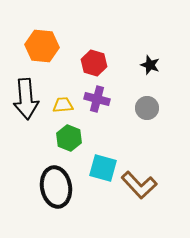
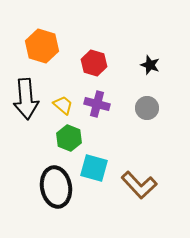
orange hexagon: rotated 12 degrees clockwise
purple cross: moved 5 px down
yellow trapezoid: rotated 45 degrees clockwise
cyan square: moved 9 px left
